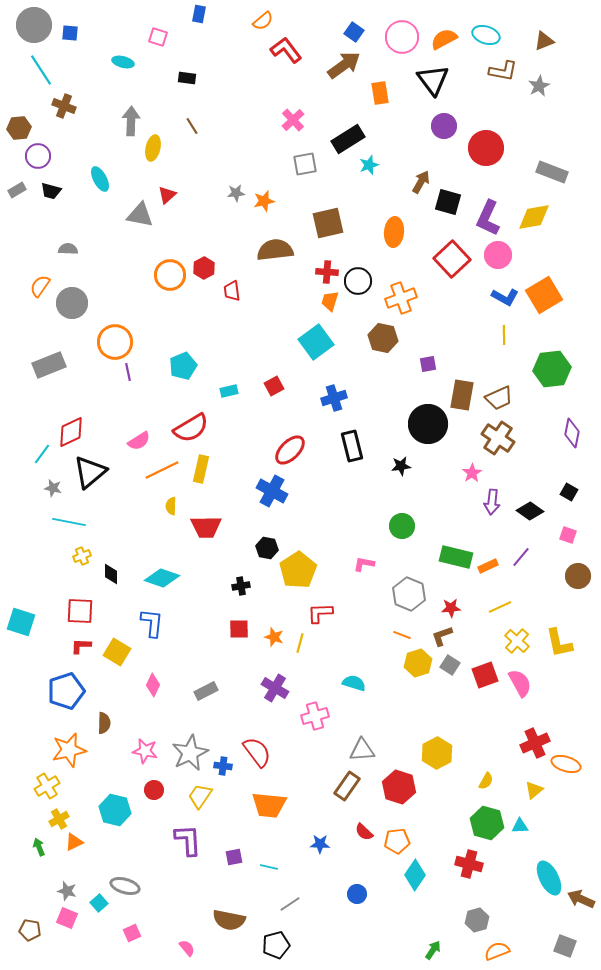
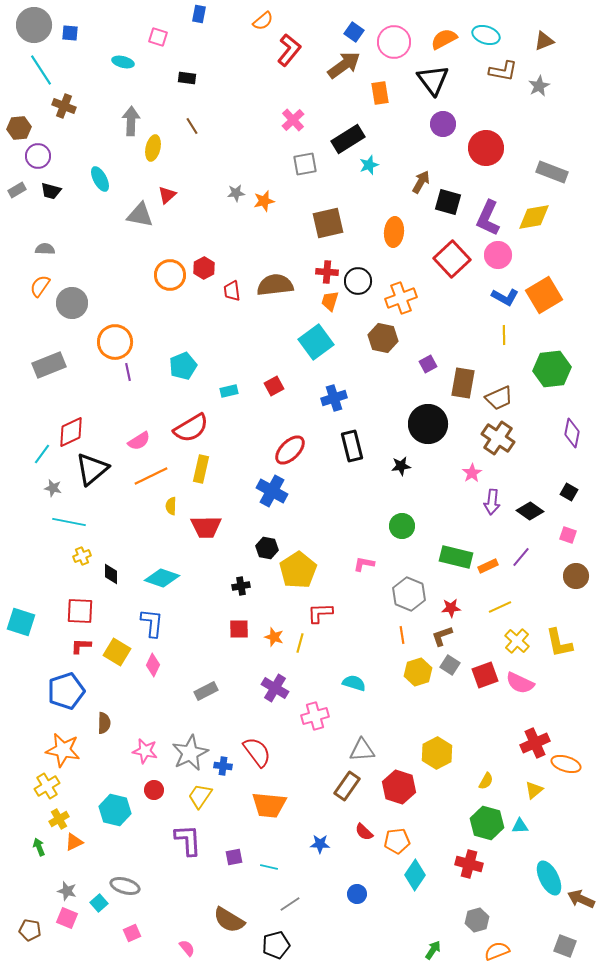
pink circle at (402, 37): moved 8 px left, 5 px down
red L-shape at (286, 50): moved 3 px right; rotated 76 degrees clockwise
purple circle at (444, 126): moved 1 px left, 2 px up
gray semicircle at (68, 249): moved 23 px left
brown semicircle at (275, 250): moved 35 px down
purple square at (428, 364): rotated 18 degrees counterclockwise
brown rectangle at (462, 395): moved 1 px right, 12 px up
orange line at (162, 470): moved 11 px left, 6 px down
black triangle at (90, 472): moved 2 px right, 3 px up
brown circle at (578, 576): moved 2 px left
orange line at (402, 635): rotated 60 degrees clockwise
yellow hexagon at (418, 663): moved 9 px down
pink semicircle at (520, 683): rotated 144 degrees clockwise
pink diamond at (153, 685): moved 20 px up
orange star at (69, 750): moved 6 px left; rotated 24 degrees clockwise
brown semicircle at (229, 920): rotated 20 degrees clockwise
